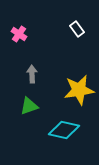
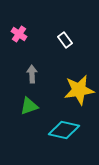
white rectangle: moved 12 px left, 11 px down
